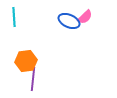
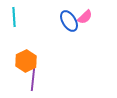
blue ellipse: rotated 35 degrees clockwise
orange hexagon: rotated 20 degrees counterclockwise
